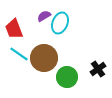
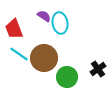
purple semicircle: rotated 64 degrees clockwise
cyan ellipse: rotated 30 degrees counterclockwise
